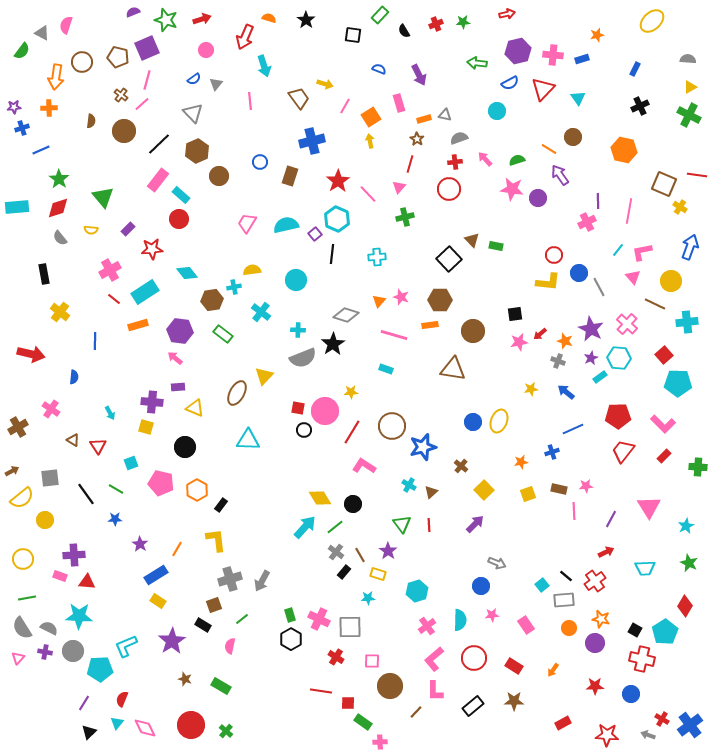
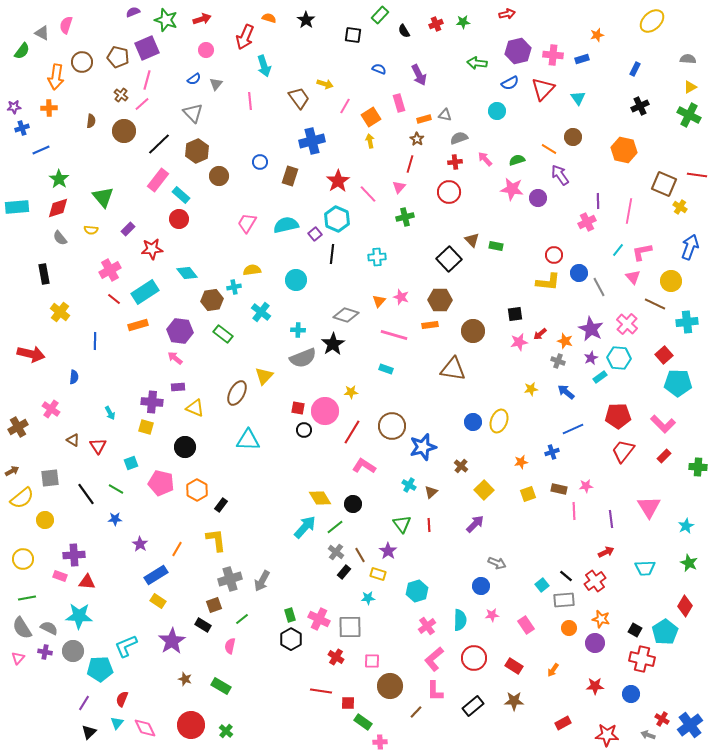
red circle at (449, 189): moved 3 px down
purple line at (611, 519): rotated 36 degrees counterclockwise
